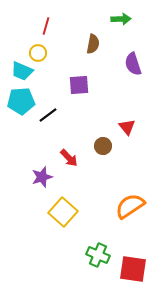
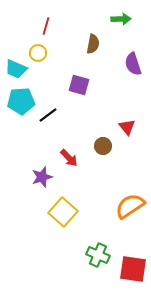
cyan trapezoid: moved 6 px left, 2 px up
purple square: rotated 20 degrees clockwise
